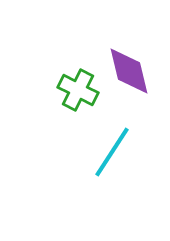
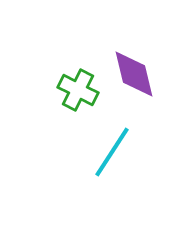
purple diamond: moved 5 px right, 3 px down
